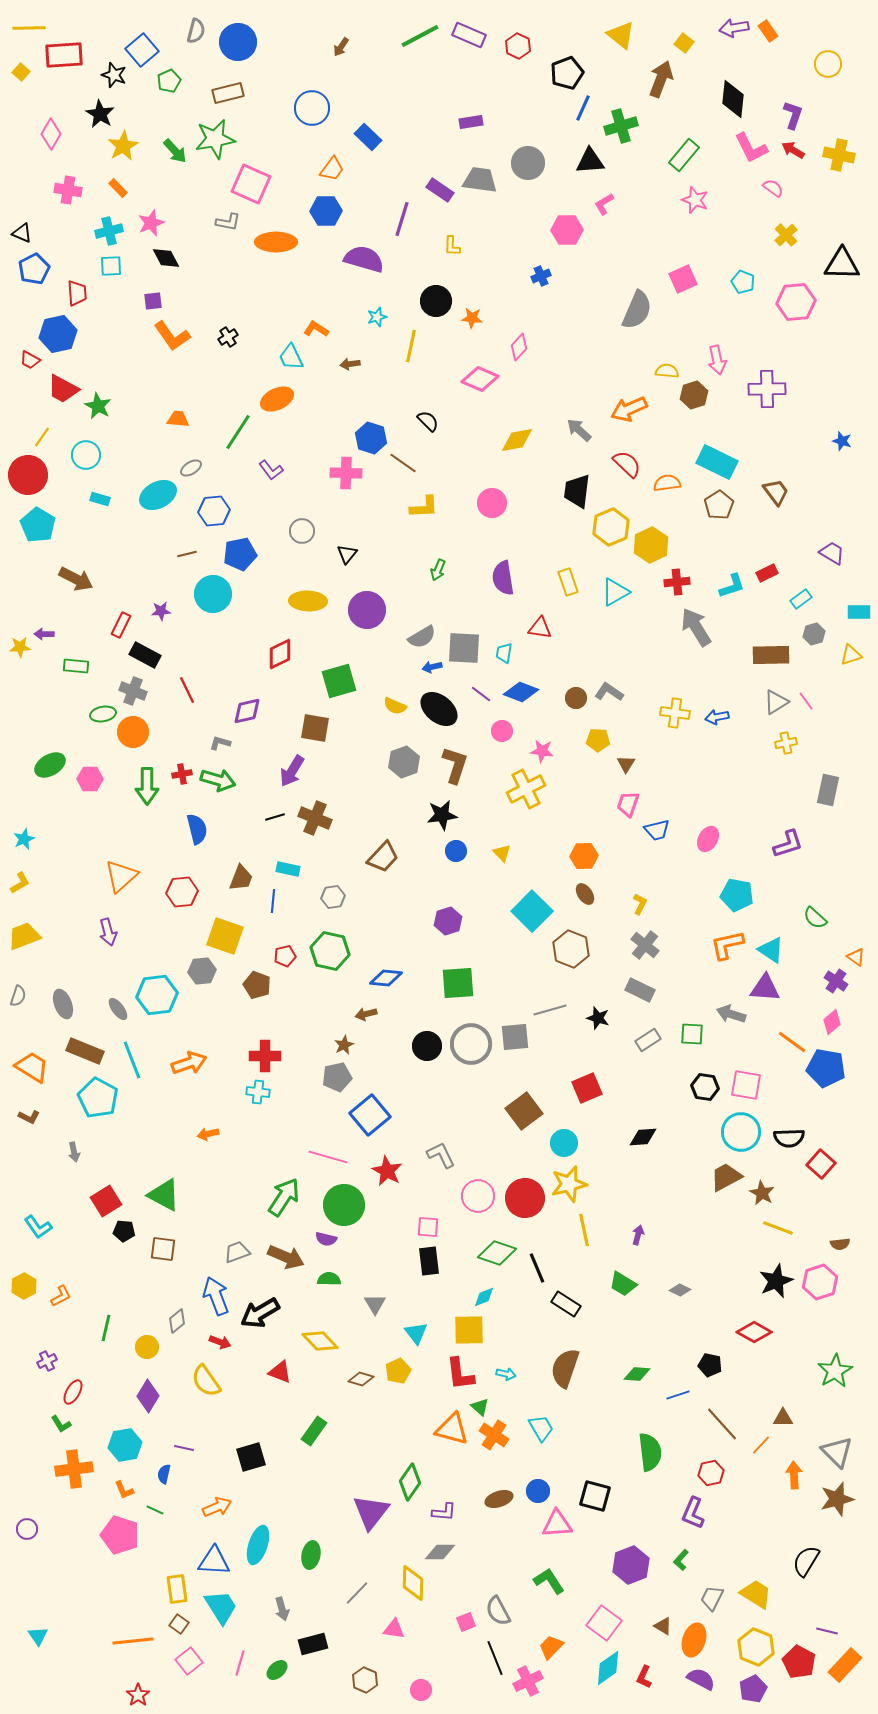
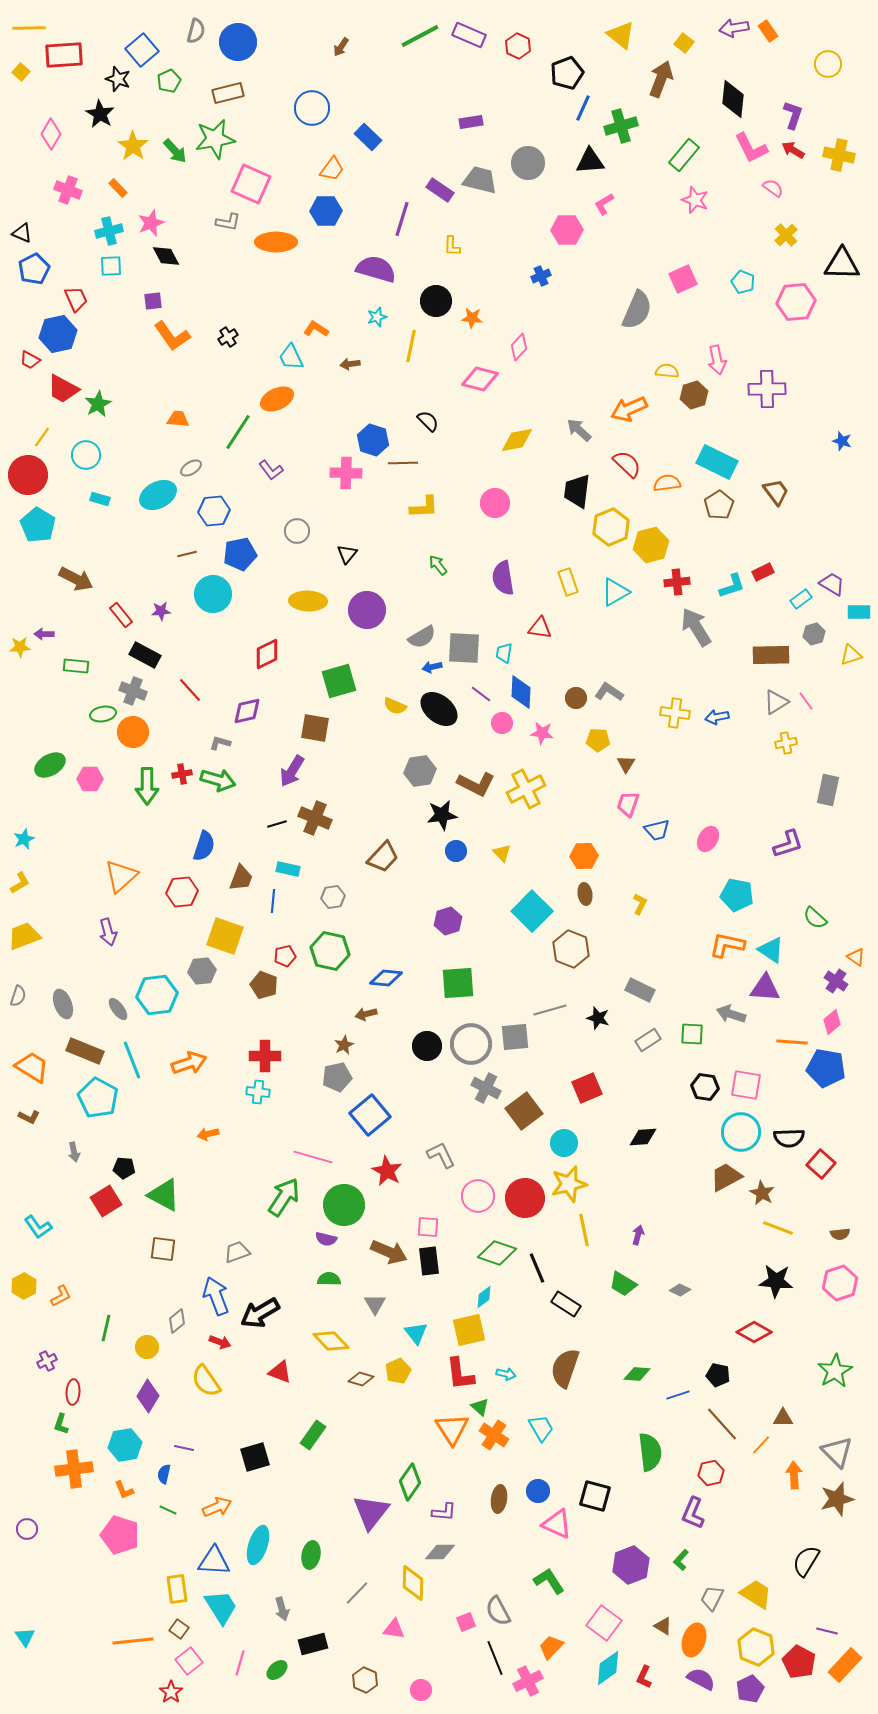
black star at (114, 75): moved 4 px right, 4 px down
yellow star at (123, 146): moved 10 px right; rotated 8 degrees counterclockwise
gray trapezoid at (480, 180): rotated 6 degrees clockwise
pink cross at (68, 190): rotated 12 degrees clockwise
black diamond at (166, 258): moved 2 px up
purple semicircle at (364, 259): moved 12 px right, 10 px down
red trapezoid at (77, 293): moved 1 px left, 6 px down; rotated 20 degrees counterclockwise
pink diamond at (480, 379): rotated 9 degrees counterclockwise
green star at (98, 406): moved 2 px up; rotated 16 degrees clockwise
blue hexagon at (371, 438): moved 2 px right, 2 px down
brown line at (403, 463): rotated 36 degrees counterclockwise
pink circle at (492, 503): moved 3 px right
gray circle at (302, 531): moved 5 px left
yellow hexagon at (651, 545): rotated 12 degrees clockwise
purple trapezoid at (832, 553): moved 31 px down
green arrow at (438, 570): moved 5 px up; rotated 120 degrees clockwise
red rectangle at (767, 573): moved 4 px left, 1 px up
red rectangle at (121, 625): moved 10 px up; rotated 65 degrees counterclockwise
red diamond at (280, 654): moved 13 px left
red line at (187, 690): moved 3 px right; rotated 16 degrees counterclockwise
blue diamond at (521, 692): rotated 72 degrees clockwise
pink circle at (502, 731): moved 8 px up
pink star at (542, 751): moved 18 px up
gray hexagon at (404, 762): moved 16 px right, 9 px down; rotated 12 degrees clockwise
brown L-shape at (455, 765): moved 21 px right, 19 px down; rotated 99 degrees clockwise
black line at (275, 817): moved 2 px right, 7 px down
blue semicircle at (197, 829): moved 7 px right, 17 px down; rotated 32 degrees clockwise
brown ellipse at (585, 894): rotated 25 degrees clockwise
gray cross at (645, 945): moved 159 px left, 143 px down; rotated 12 degrees counterclockwise
orange L-shape at (727, 945): rotated 24 degrees clockwise
brown pentagon at (257, 985): moved 7 px right
orange line at (792, 1042): rotated 32 degrees counterclockwise
pink line at (328, 1157): moved 15 px left
black pentagon at (124, 1231): moved 63 px up
brown semicircle at (840, 1244): moved 10 px up
brown arrow at (286, 1257): moved 103 px right, 5 px up
black star at (776, 1281): rotated 28 degrees clockwise
pink hexagon at (820, 1282): moved 20 px right, 1 px down
cyan diamond at (484, 1297): rotated 15 degrees counterclockwise
yellow square at (469, 1330): rotated 12 degrees counterclockwise
yellow diamond at (320, 1341): moved 11 px right
black pentagon at (710, 1365): moved 8 px right, 10 px down
red ellipse at (73, 1392): rotated 25 degrees counterclockwise
green L-shape at (61, 1424): rotated 50 degrees clockwise
orange triangle at (452, 1429): rotated 42 degrees clockwise
green rectangle at (314, 1431): moved 1 px left, 4 px down
black square at (251, 1457): moved 4 px right
brown ellipse at (499, 1499): rotated 64 degrees counterclockwise
green line at (155, 1510): moved 13 px right
pink triangle at (557, 1524): rotated 28 degrees clockwise
brown square at (179, 1624): moved 5 px down
cyan triangle at (38, 1636): moved 13 px left, 1 px down
purple pentagon at (753, 1689): moved 3 px left
red star at (138, 1695): moved 33 px right, 3 px up
